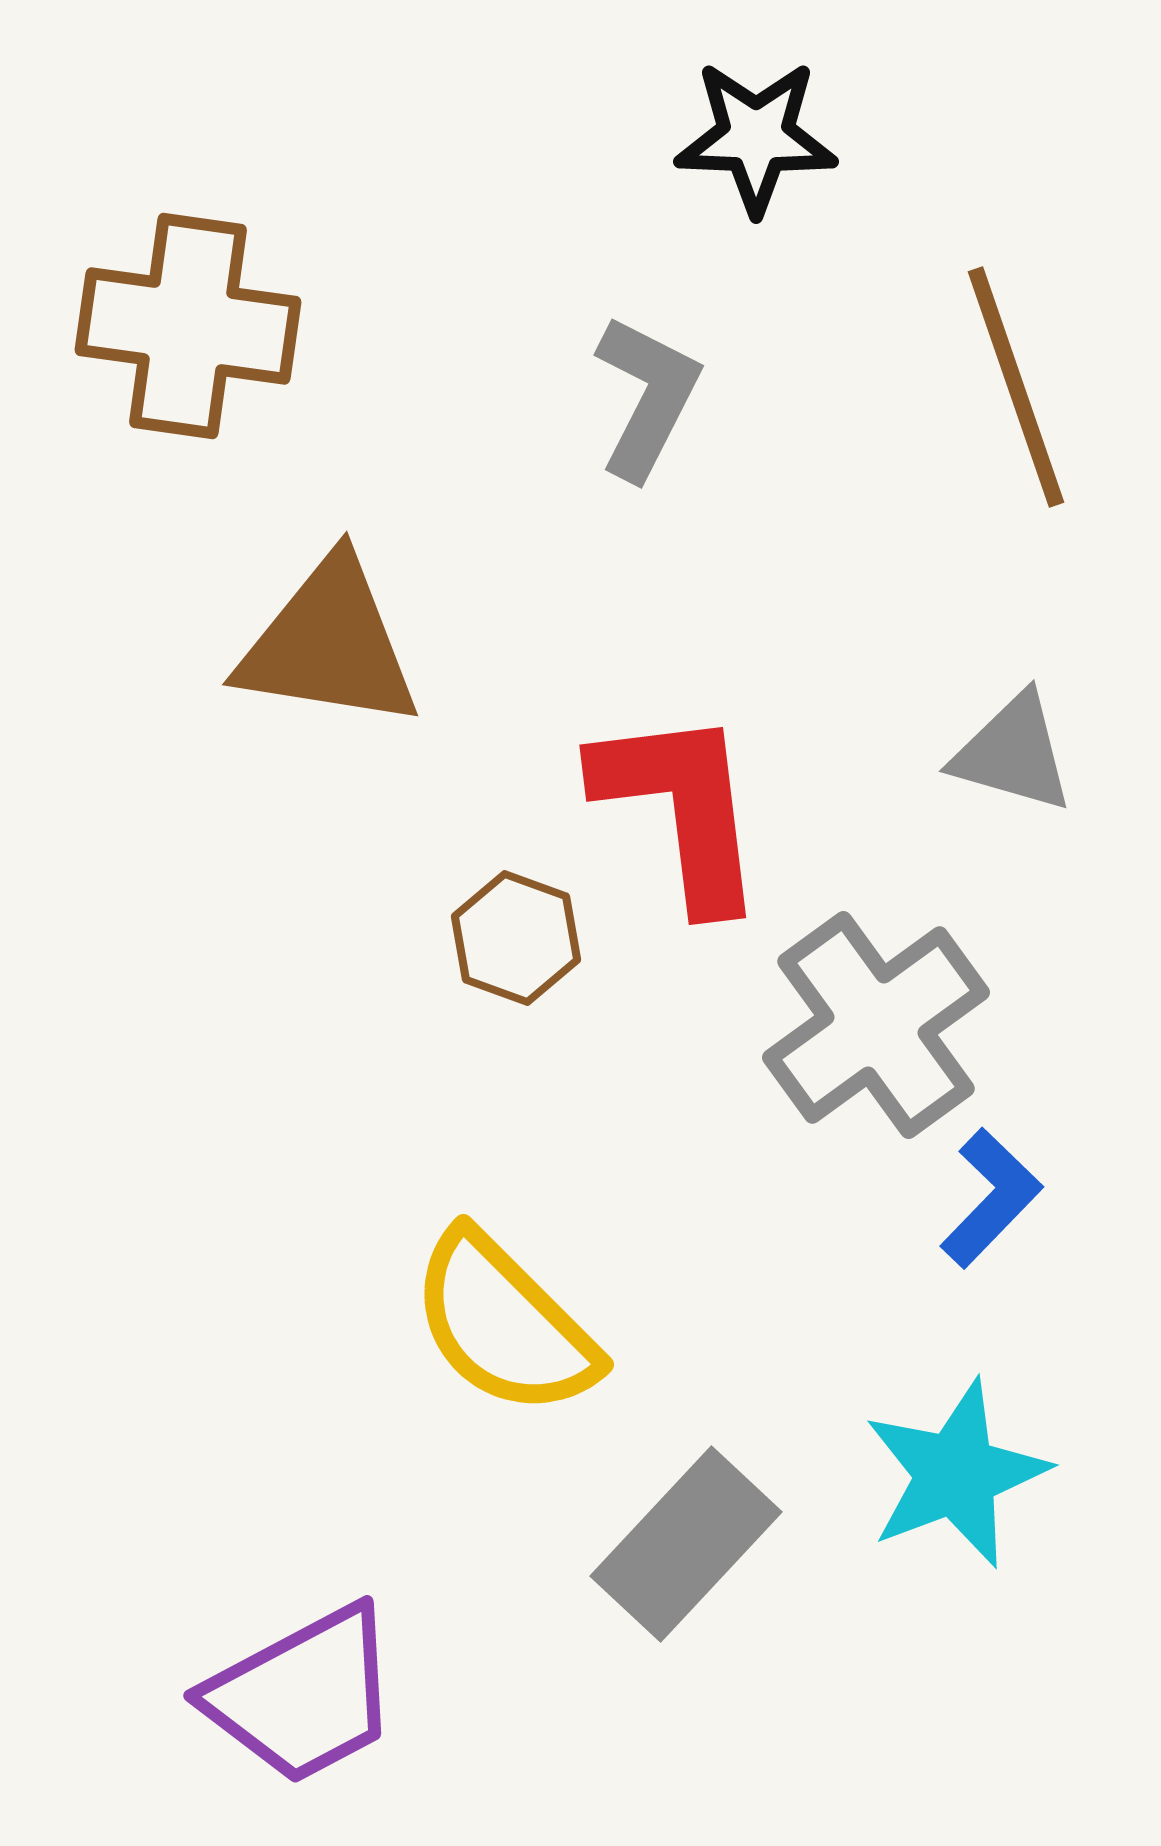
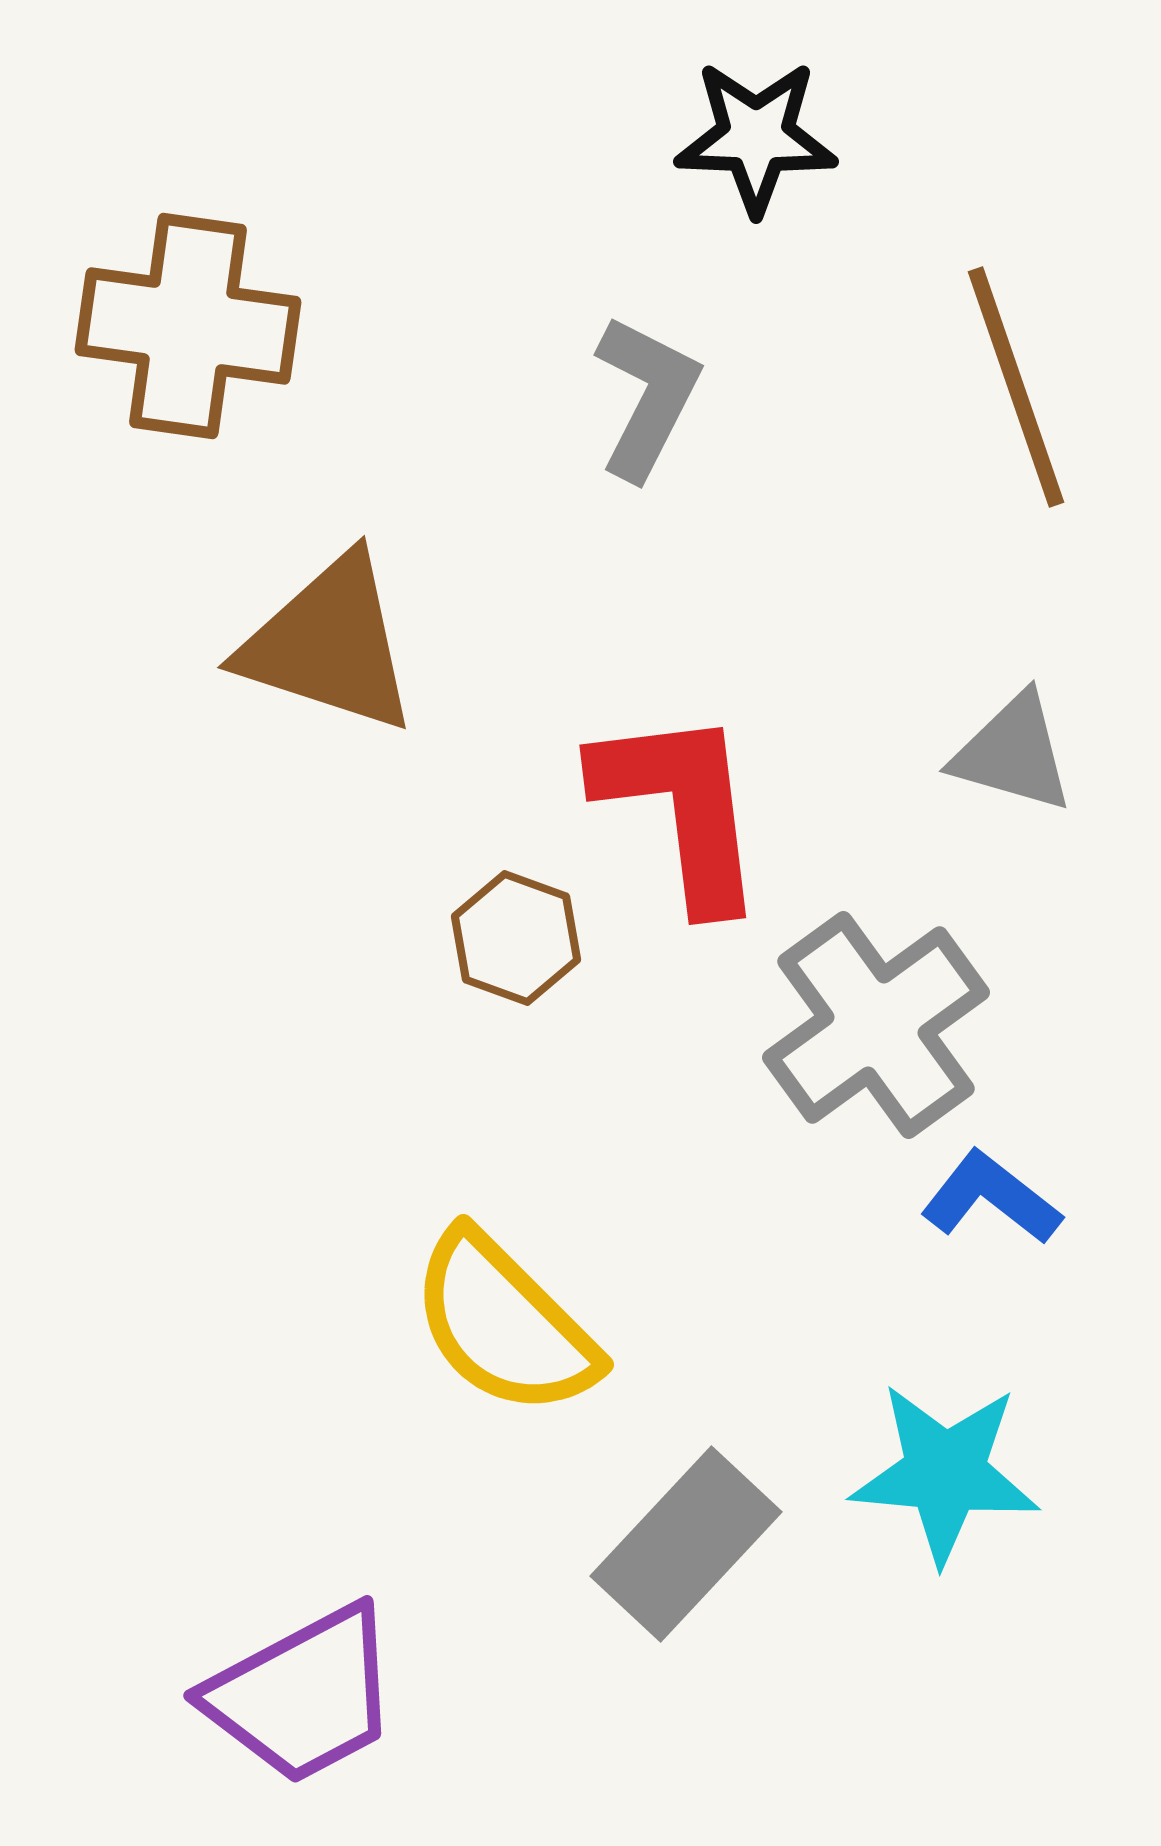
brown triangle: rotated 9 degrees clockwise
blue L-shape: rotated 96 degrees counterclockwise
cyan star: moved 11 px left, 1 px up; rotated 26 degrees clockwise
